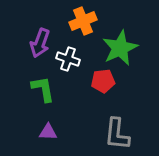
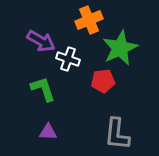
orange cross: moved 6 px right, 1 px up
purple arrow: moved 1 px right, 2 px up; rotated 80 degrees counterclockwise
green L-shape: rotated 8 degrees counterclockwise
